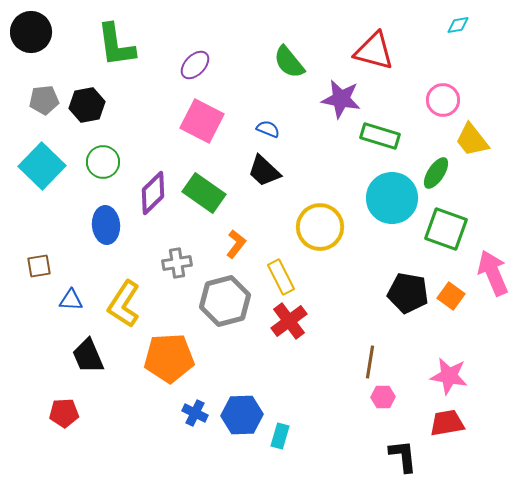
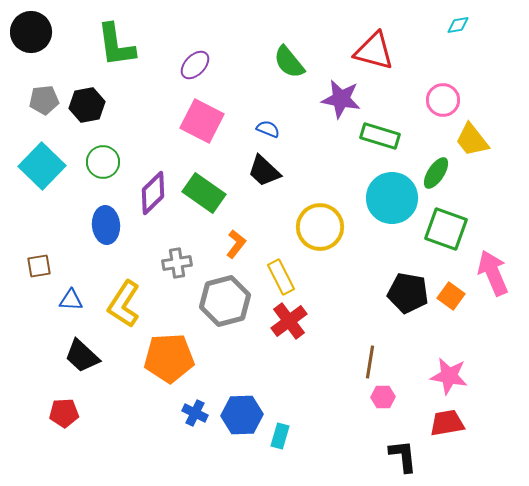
black trapezoid at (88, 356): moved 6 px left; rotated 24 degrees counterclockwise
